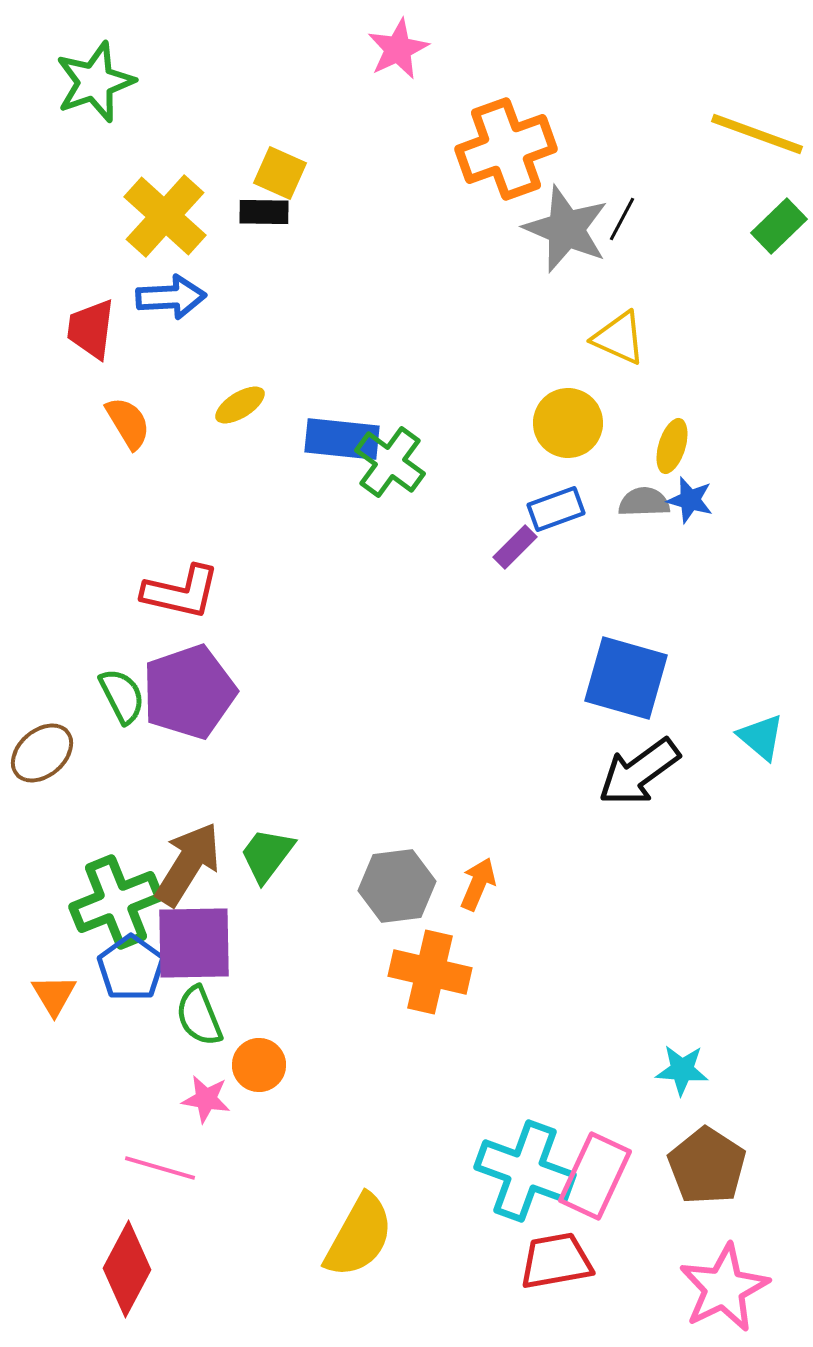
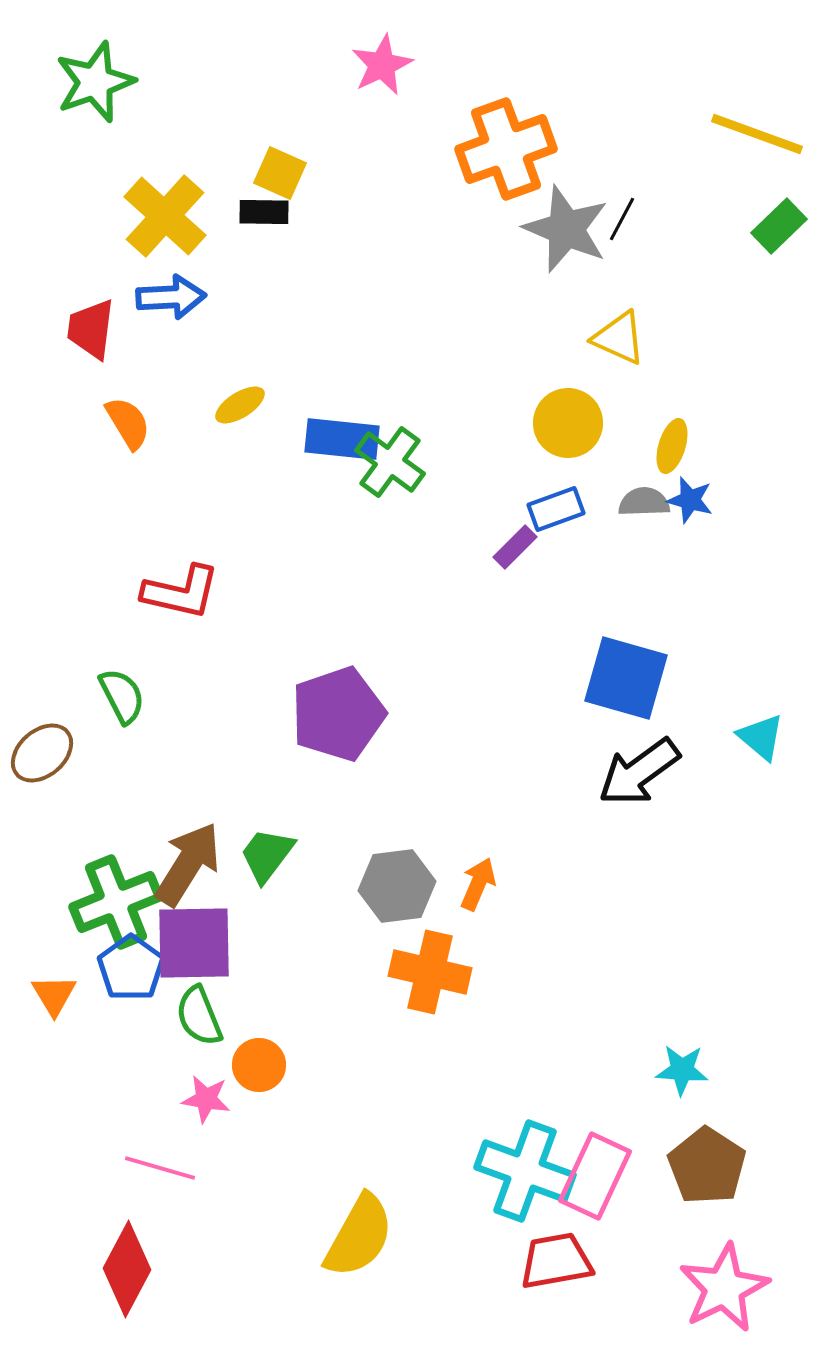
pink star at (398, 49): moved 16 px left, 16 px down
purple pentagon at (189, 692): moved 149 px right, 22 px down
